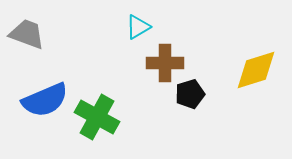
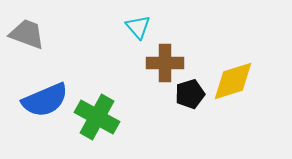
cyan triangle: rotated 40 degrees counterclockwise
yellow diamond: moved 23 px left, 11 px down
